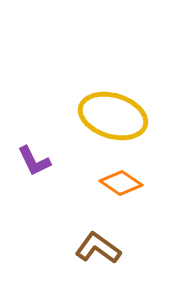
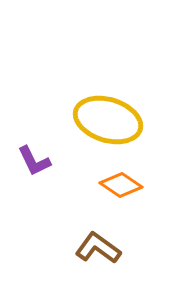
yellow ellipse: moved 5 px left, 4 px down
orange diamond: moved 2 px down
